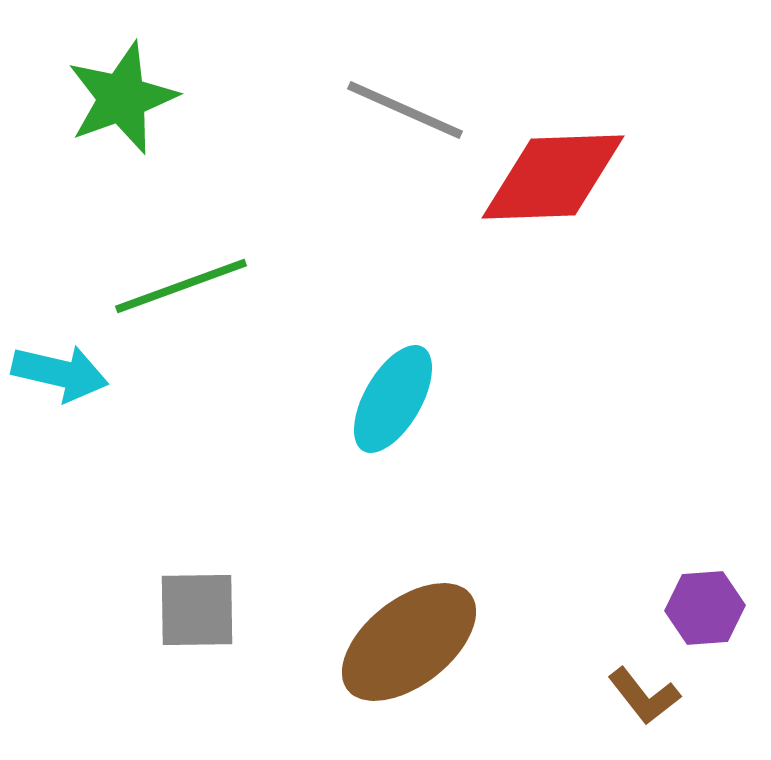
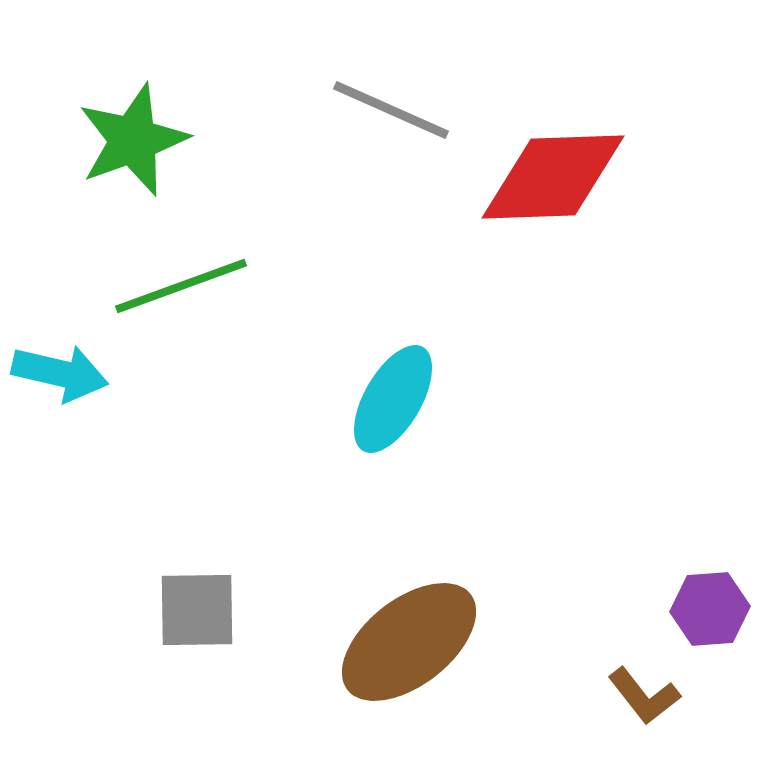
green star: moved 11 px right, 42 px down
gray line: moved 14 px left
purple hexagon: moved 5 px right, 1 px down
